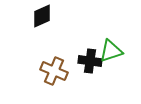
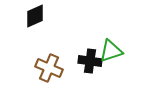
black diamond: moved 7 px left
brown cross: moved 5 px left, 3 px up
